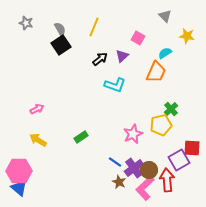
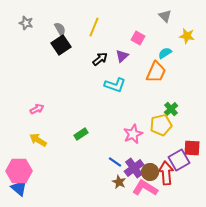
green rectangle: moved 3 px up
brown circle: moved 1 px right, 2 px down
red arrow: moved 1 px left, 7 px up
pink L-shape: rotated 75 degrees clockwise
